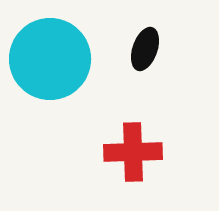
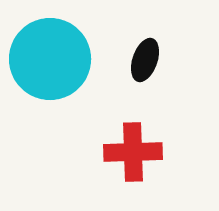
black ellipse: moved 11 px down
